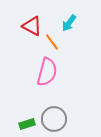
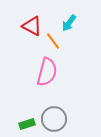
orange line: moved 1 px right, 1 px up
